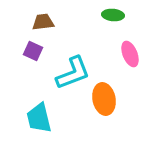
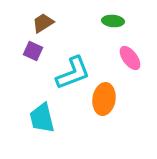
green ellipse: moved 6 px down
brown trapezoid: moved 1 px down; rotated 25 degrees counterclockwise
pink ellipse: moved 4 px down; rotated 15 degrees counterclockwise
orange ellipse: rotated 20 degrees clockwise
cyan trapezoid: moved 3 px right
